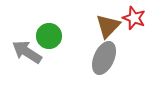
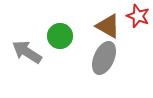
red star: moved 4 px right, 2 px up
brown triangle: rotated 44 degrees counterclockwise
green circle: moved 11 px right
